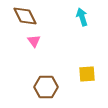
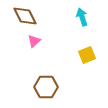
pink triangle: rotated 24 degrees clockwise
yellow square: moved 19 px up; rotated 18 degrees counterclockwise
